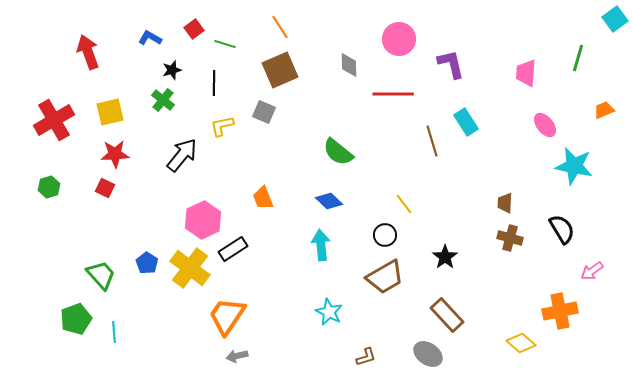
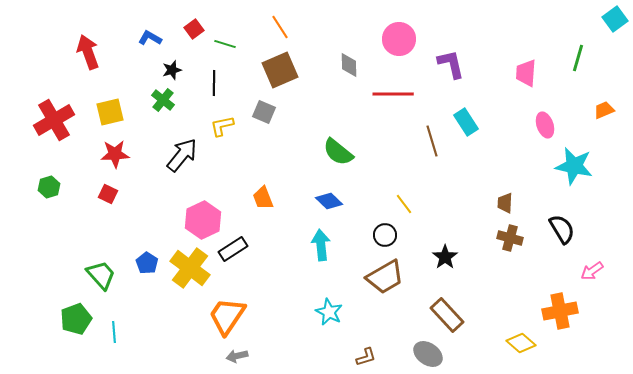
pink ellipse at (545, 125): rotated 20 degrees clockwise
red square at (105, 188): moved 3 px right, 6 px down
